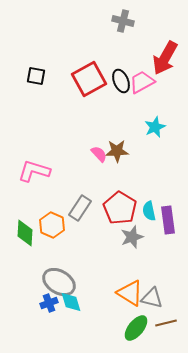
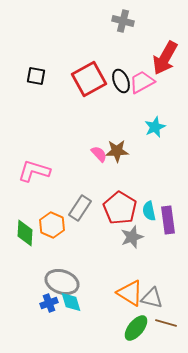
gray ellipse: moved 3 px right; rotated 12 degrees counterclockwise
brown line: rotated 30 degrees clockwise
